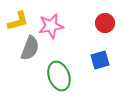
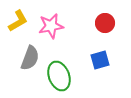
yellow L-shape: rotated 15 degrees counterclockwise
gray semicircle: moved 10 px down
